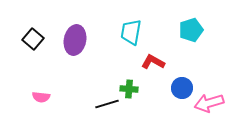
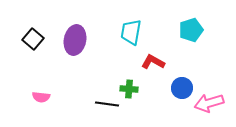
black line: rotated 25 degrees clockwise
